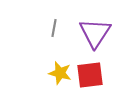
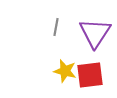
gray line: moved 2 px right, 1 px up
yellow star: moved 5 px right, 2 px up
